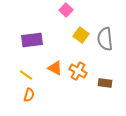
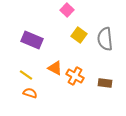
pink square: moved 1 px right
yellow square: moved 2 px left
purple rectangle: rotated 30 degrees clockwise
orange cross: moved 3 px left, 5 px down
orange semicircle: moved 1 px right, 2 px up; rotated 88 degrees counterclockwise
